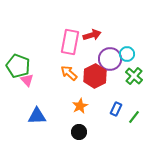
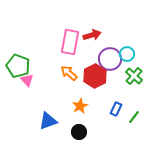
blue triangle: moved 11 px right, 5 px down; rotated 18 degrees counterclockwise
